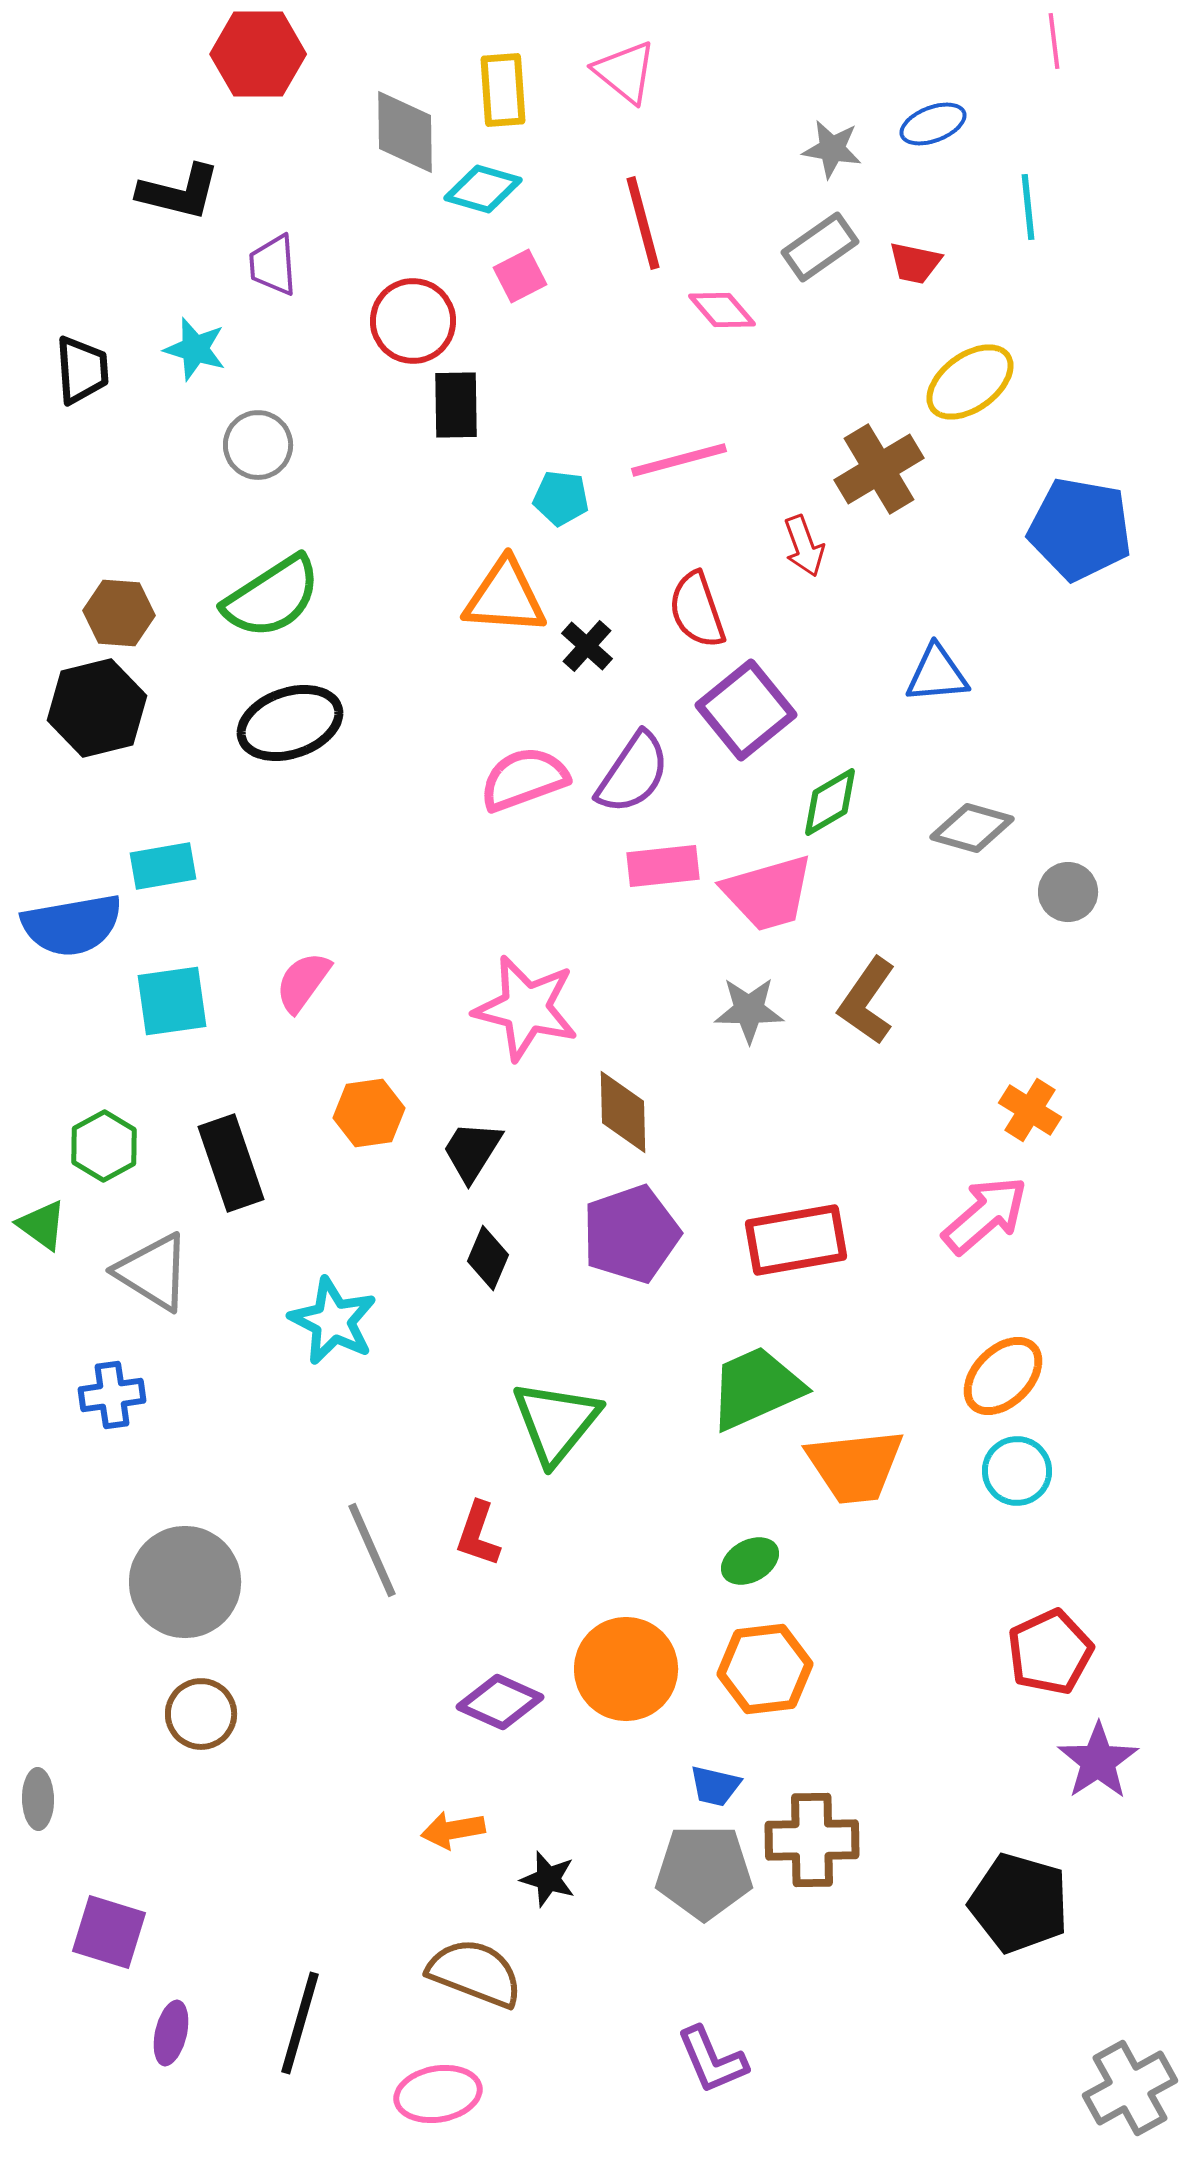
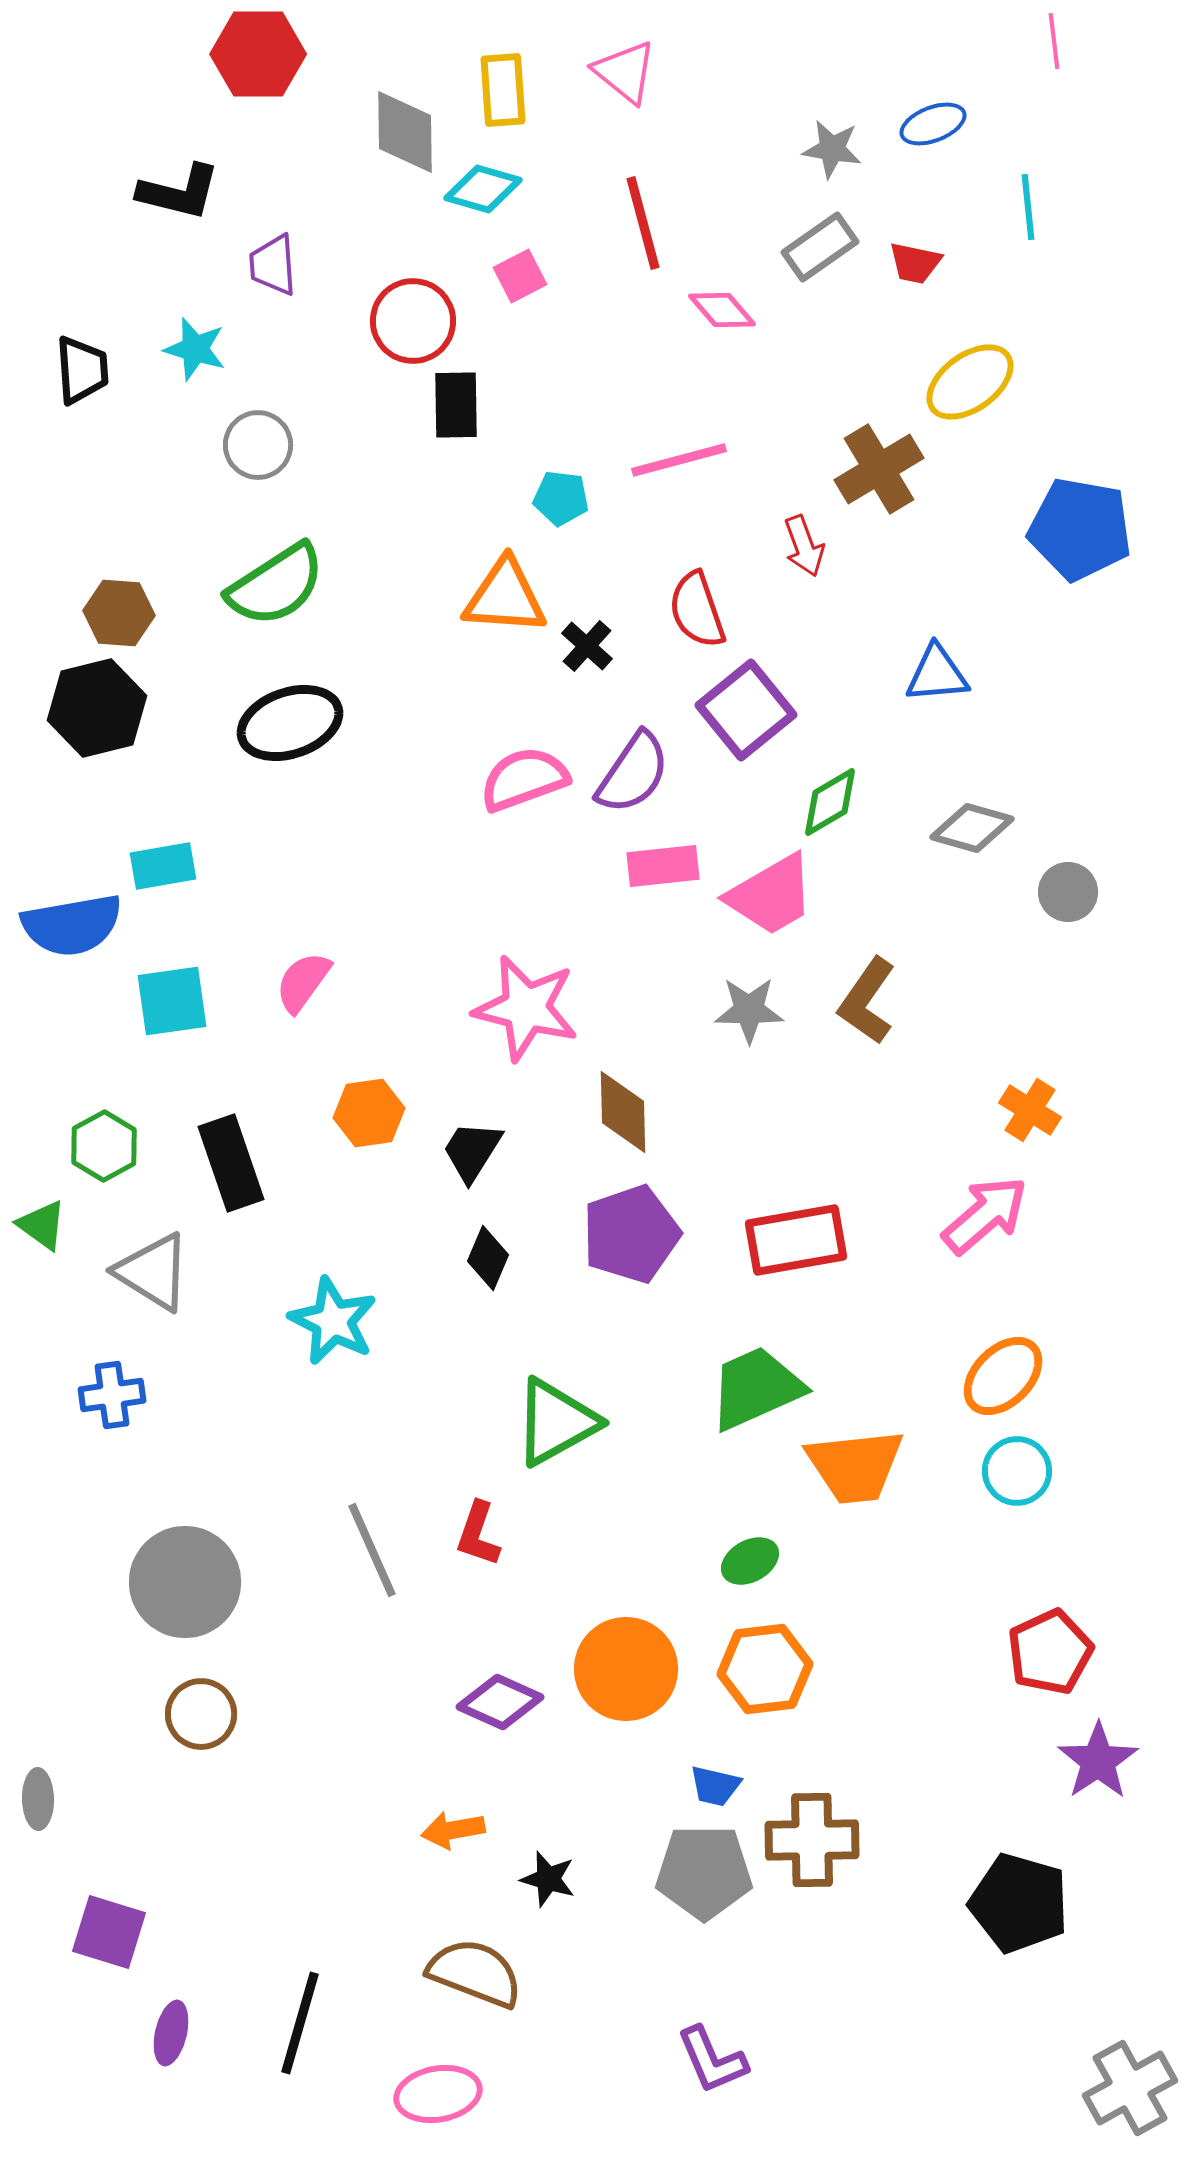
green semicircle at (272, 597): moved 4 px right, 12 px up
pink trapezoid at (768, 893): moved 3 px right, 2 px down; rotated 14 degrees counterclockwise
green triangle at (556, 1422): rotated 22 degrees clockwise
